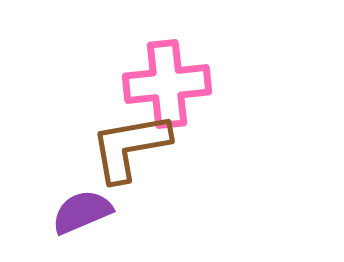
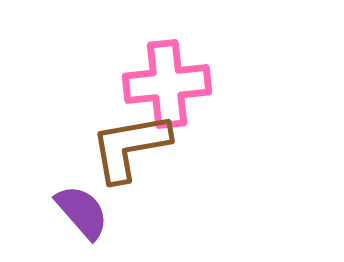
purple semicircle: rotated 72 degrees clockwise
